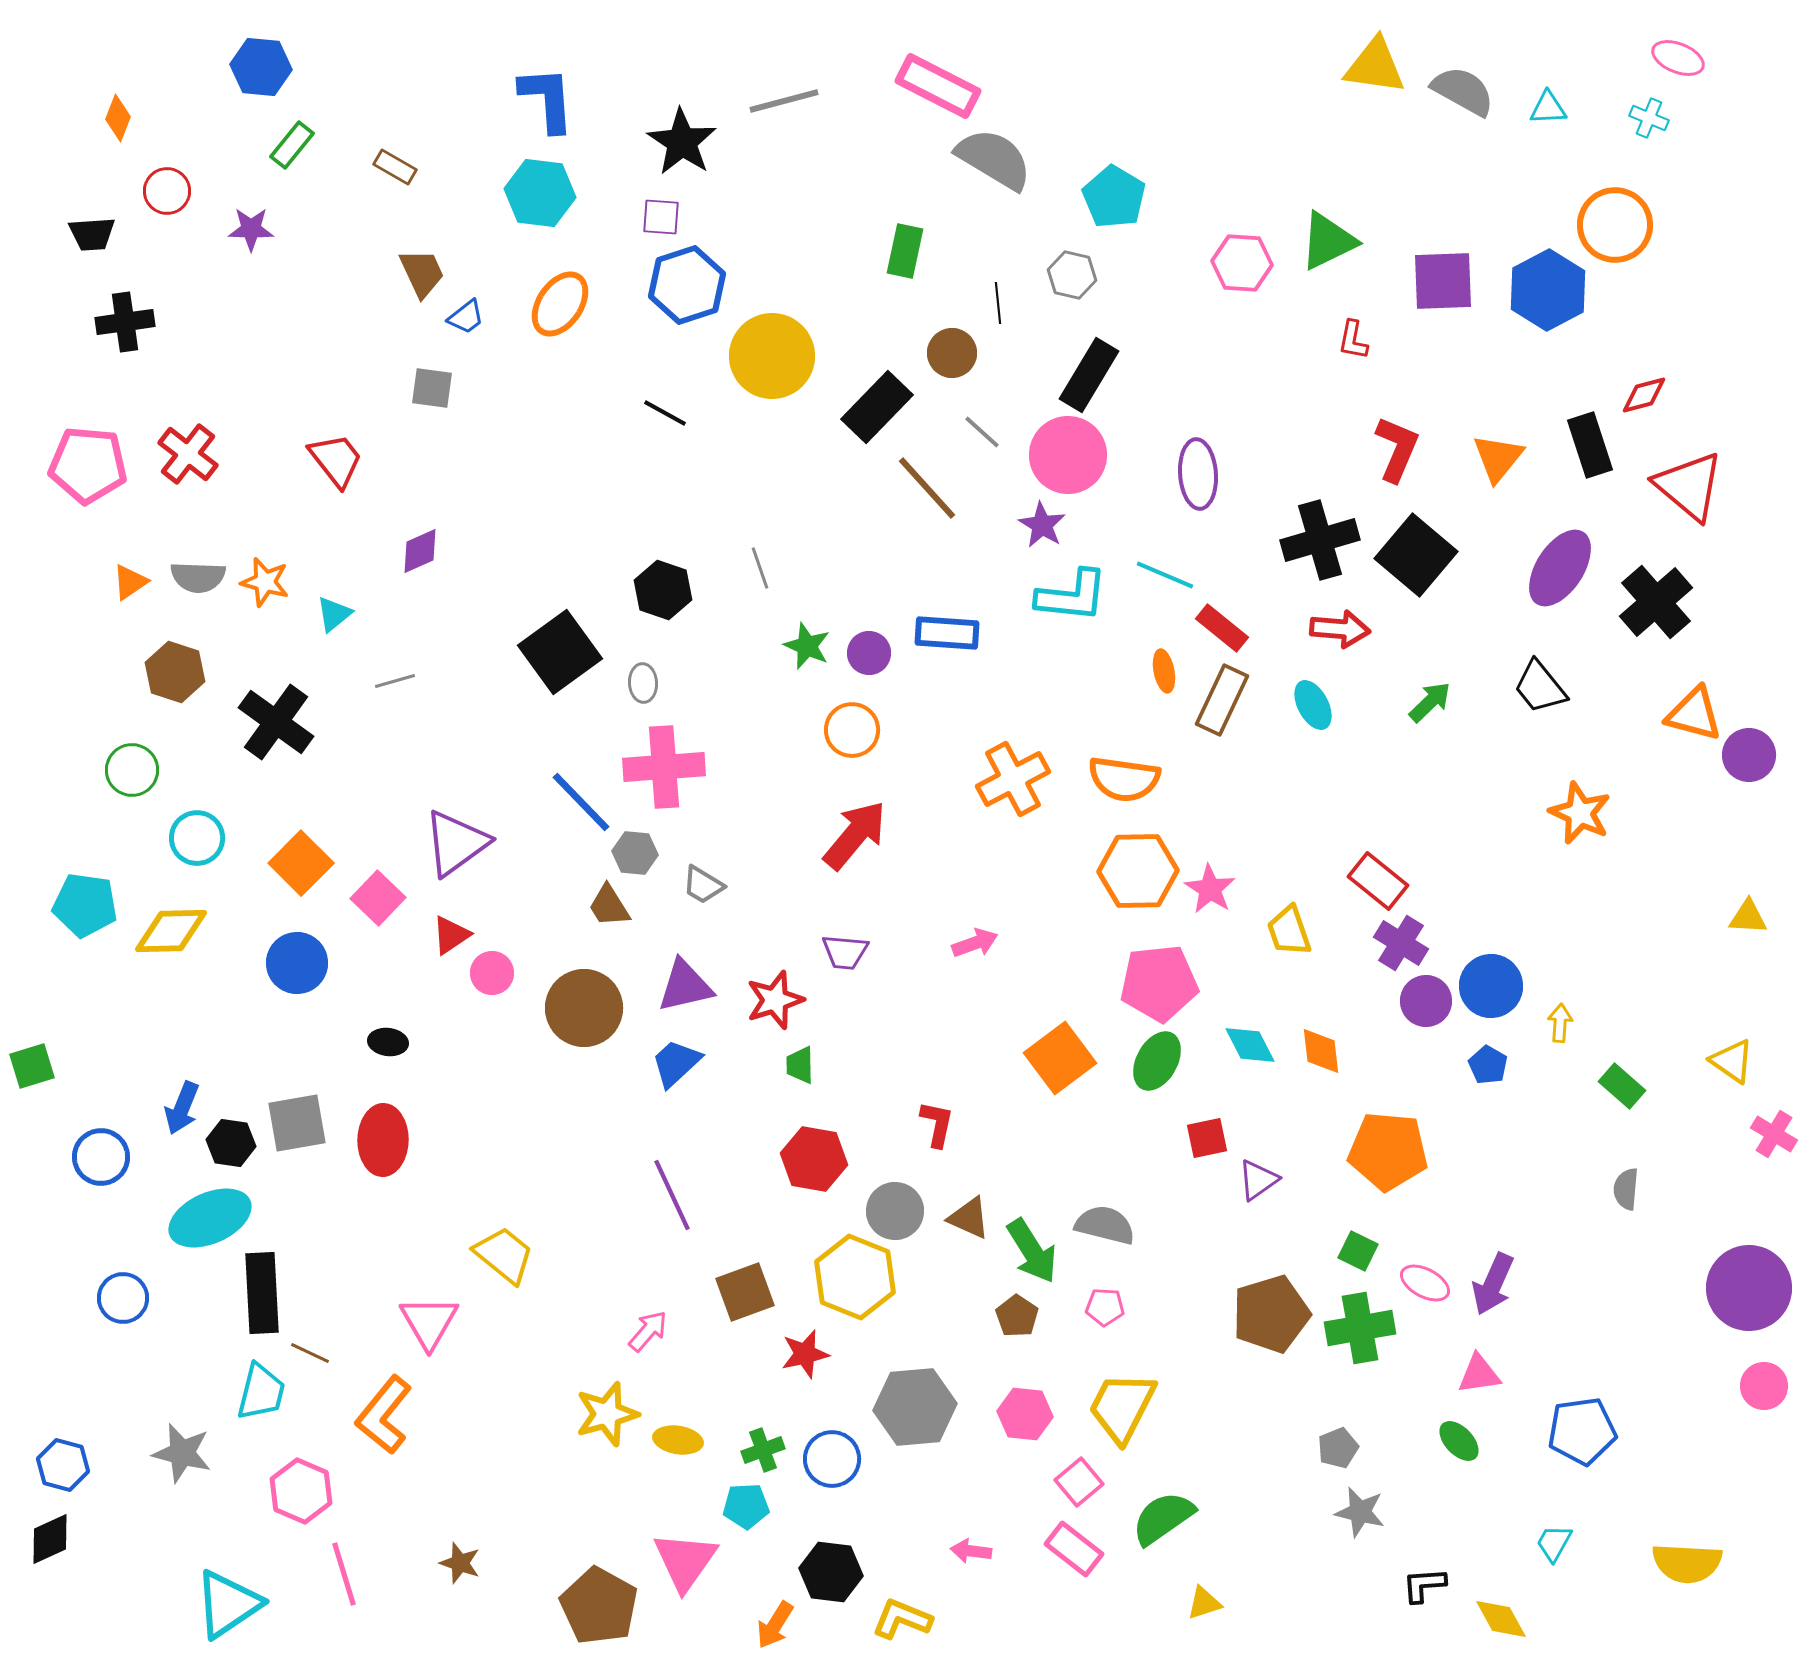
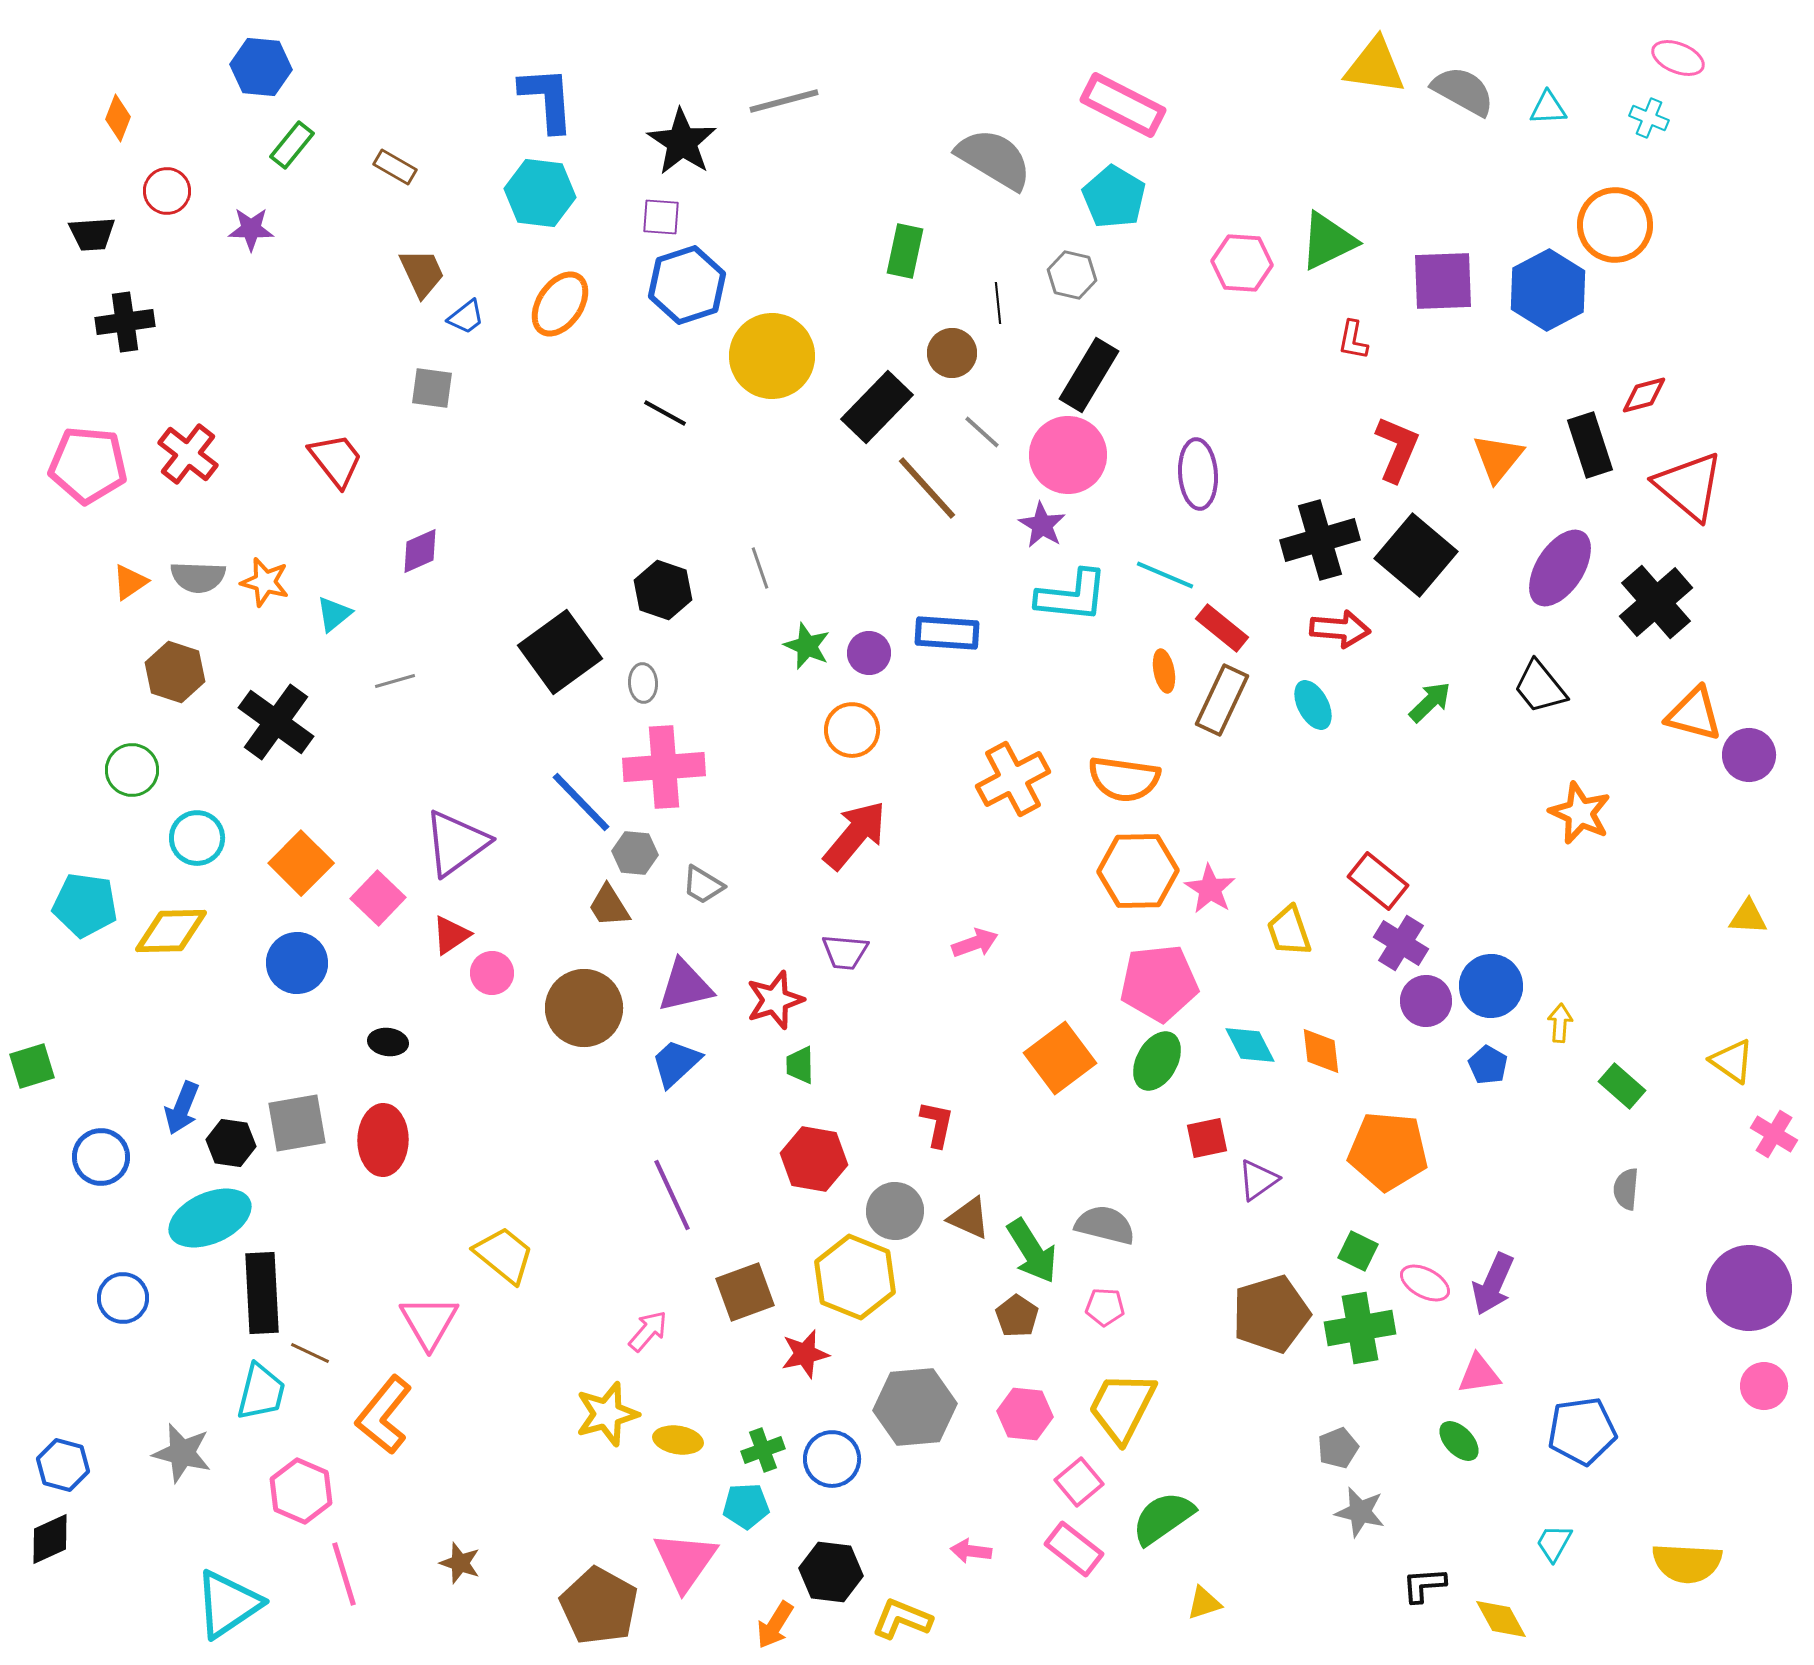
pink rectangle at (938, 86): moved 185 px right, 19 px down
